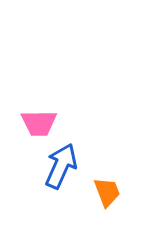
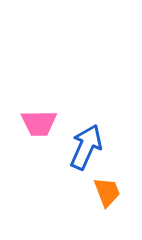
blue arrow: moved 25 px right, 19 px up
